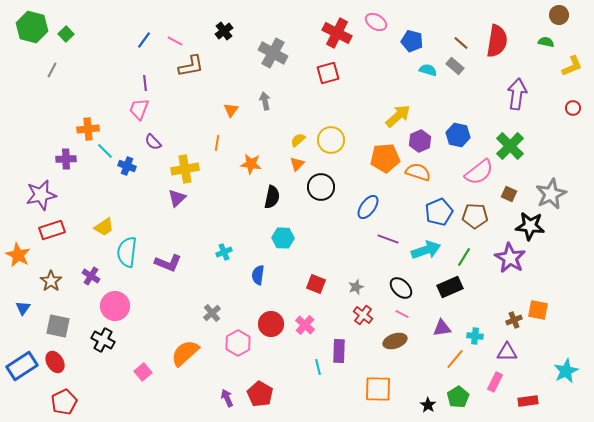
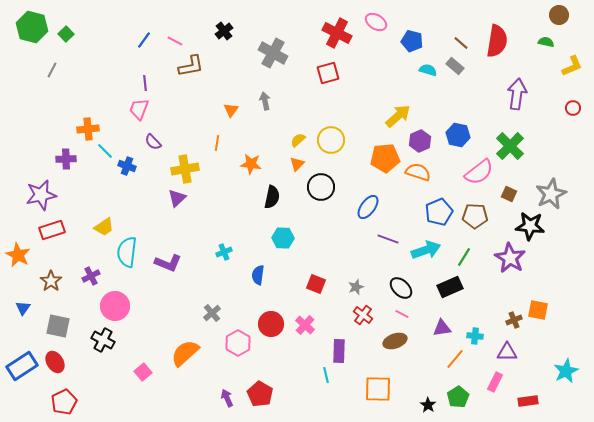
purple cross at (91, 276): rotated 30 degrees clockwise
cyan line at (318, 367): moved 8 px right, 8 px down
